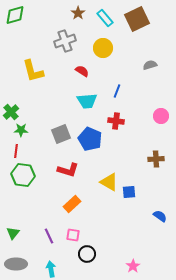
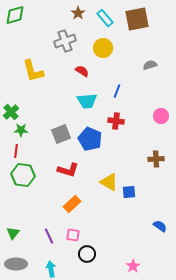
brown square: rotated 15 degrees clockwise
blue semicircle: moved 10 px down
